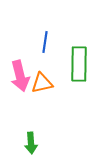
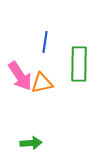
pink arrow: rotated 20 degrees counterclockwise
green arrow: rotated 90 degrees counterclockwise
